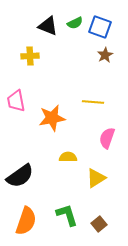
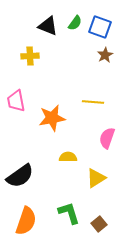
green semicircle: rotated 28 degrees counterclockwise
green L-shape: moved 2 px right, 2 px up
